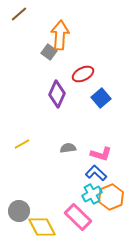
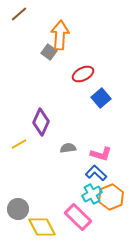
purple diamond: moved 16 px left, 28 px down
yellow line: moved 3 px left
gray circle: moved 1 px left, 2 px up
